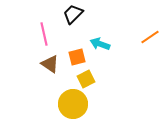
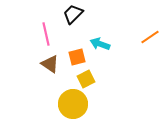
pink line: moved 2 px right
